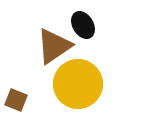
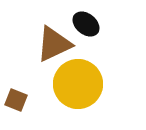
black ellipse: moved 3 px right, 1 px up; rotated 20 degrees counterclockwise
brown triangle: moved 2 px up; rotated 9 degrees clockwise
